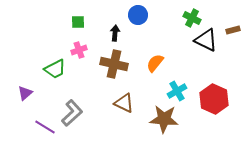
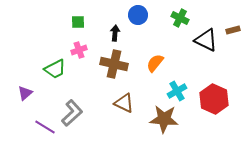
green cross: moved 12 px left
